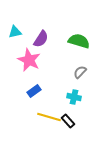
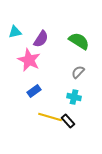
green semicircle: rotated 15 degrees clockwise
gray semicircle: moved 2 px left
yellow line: moved 1 px right
